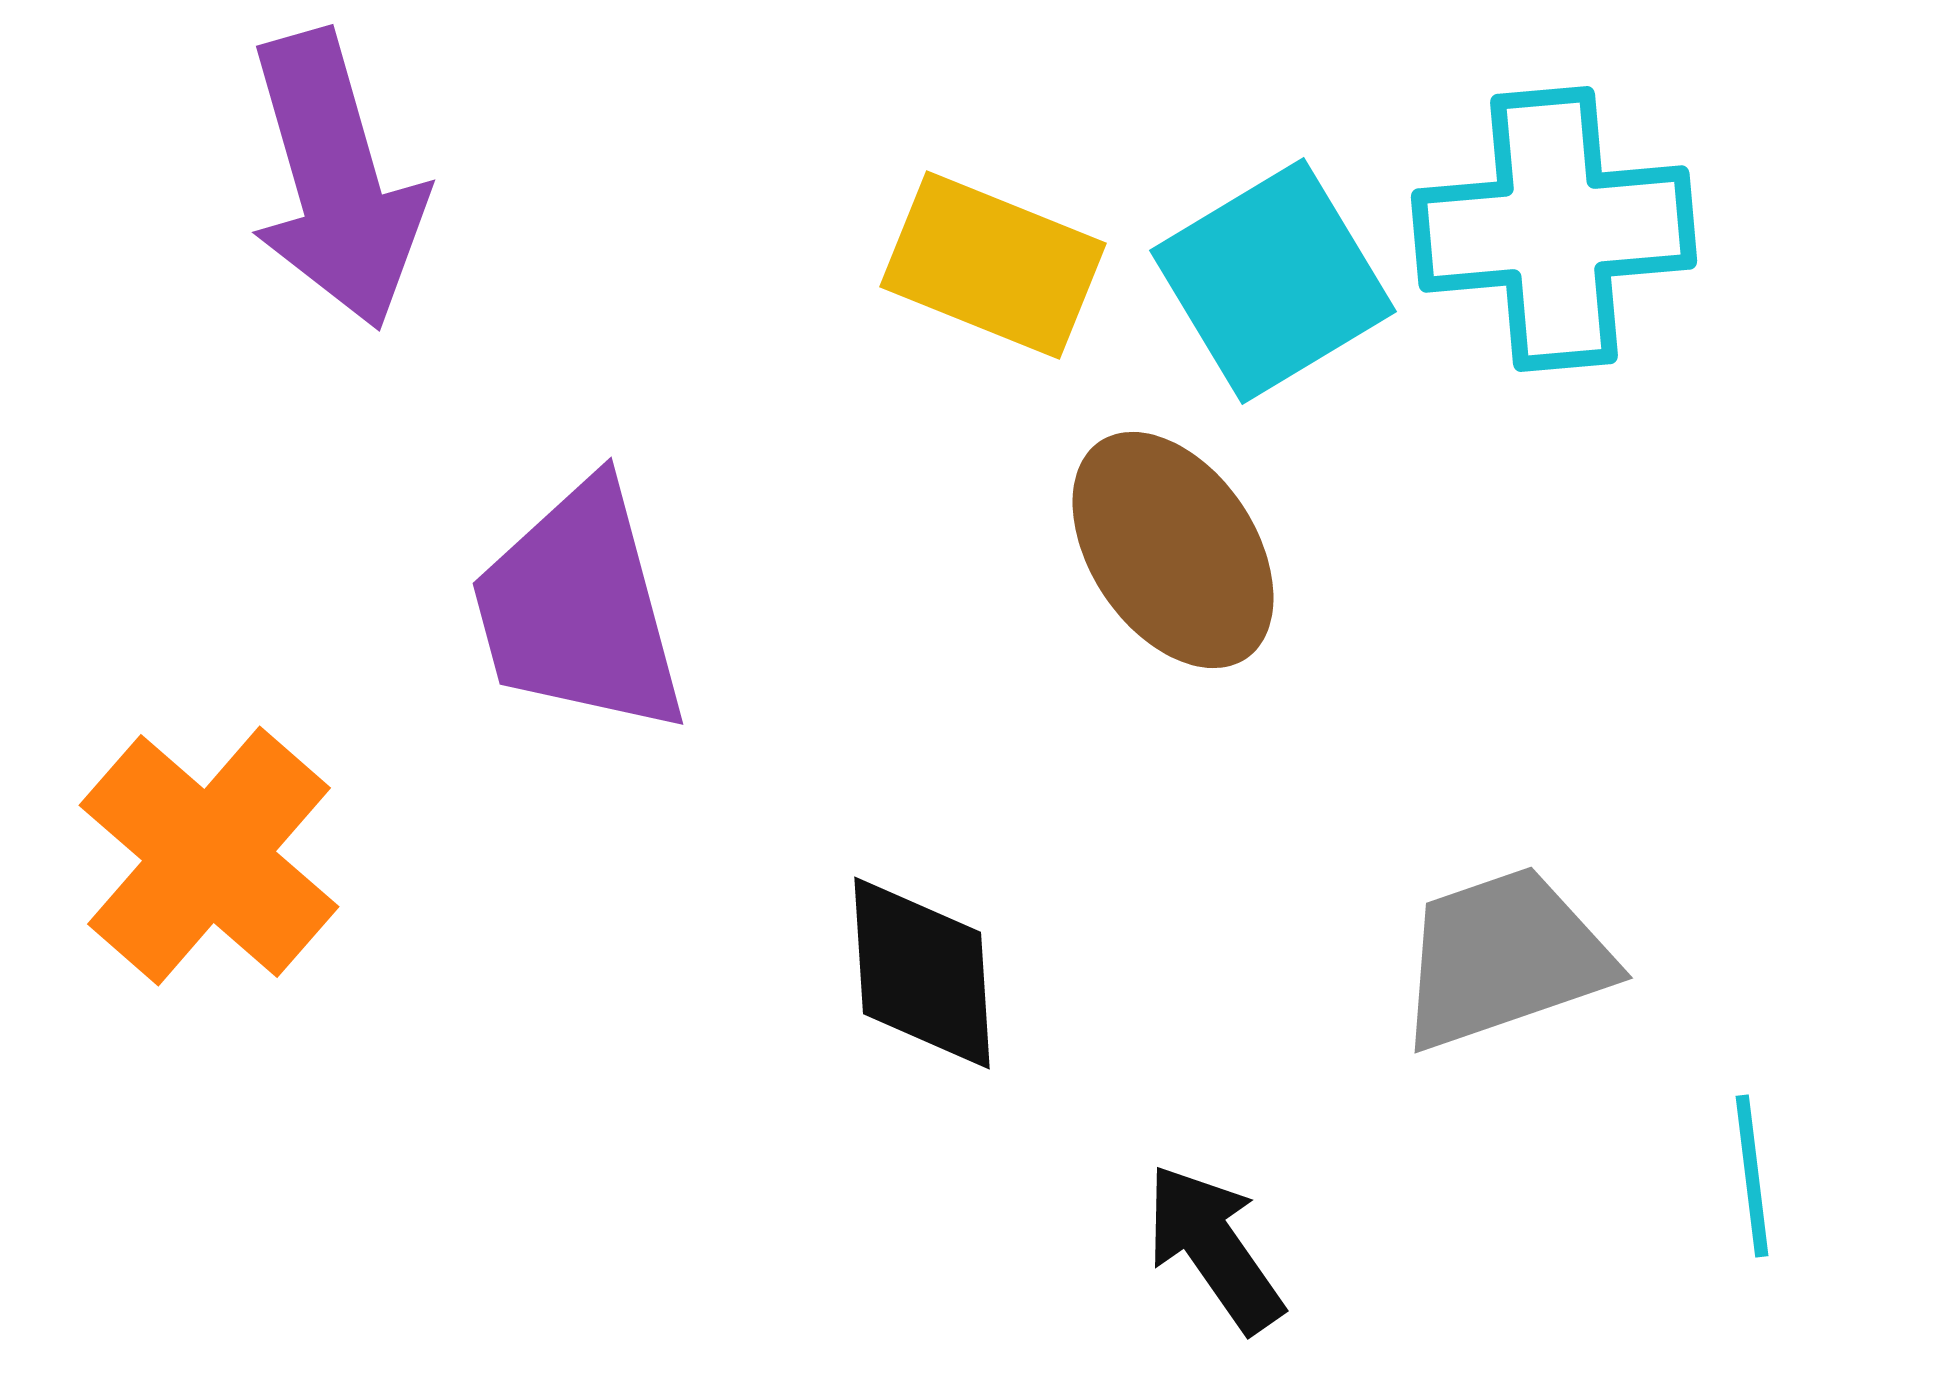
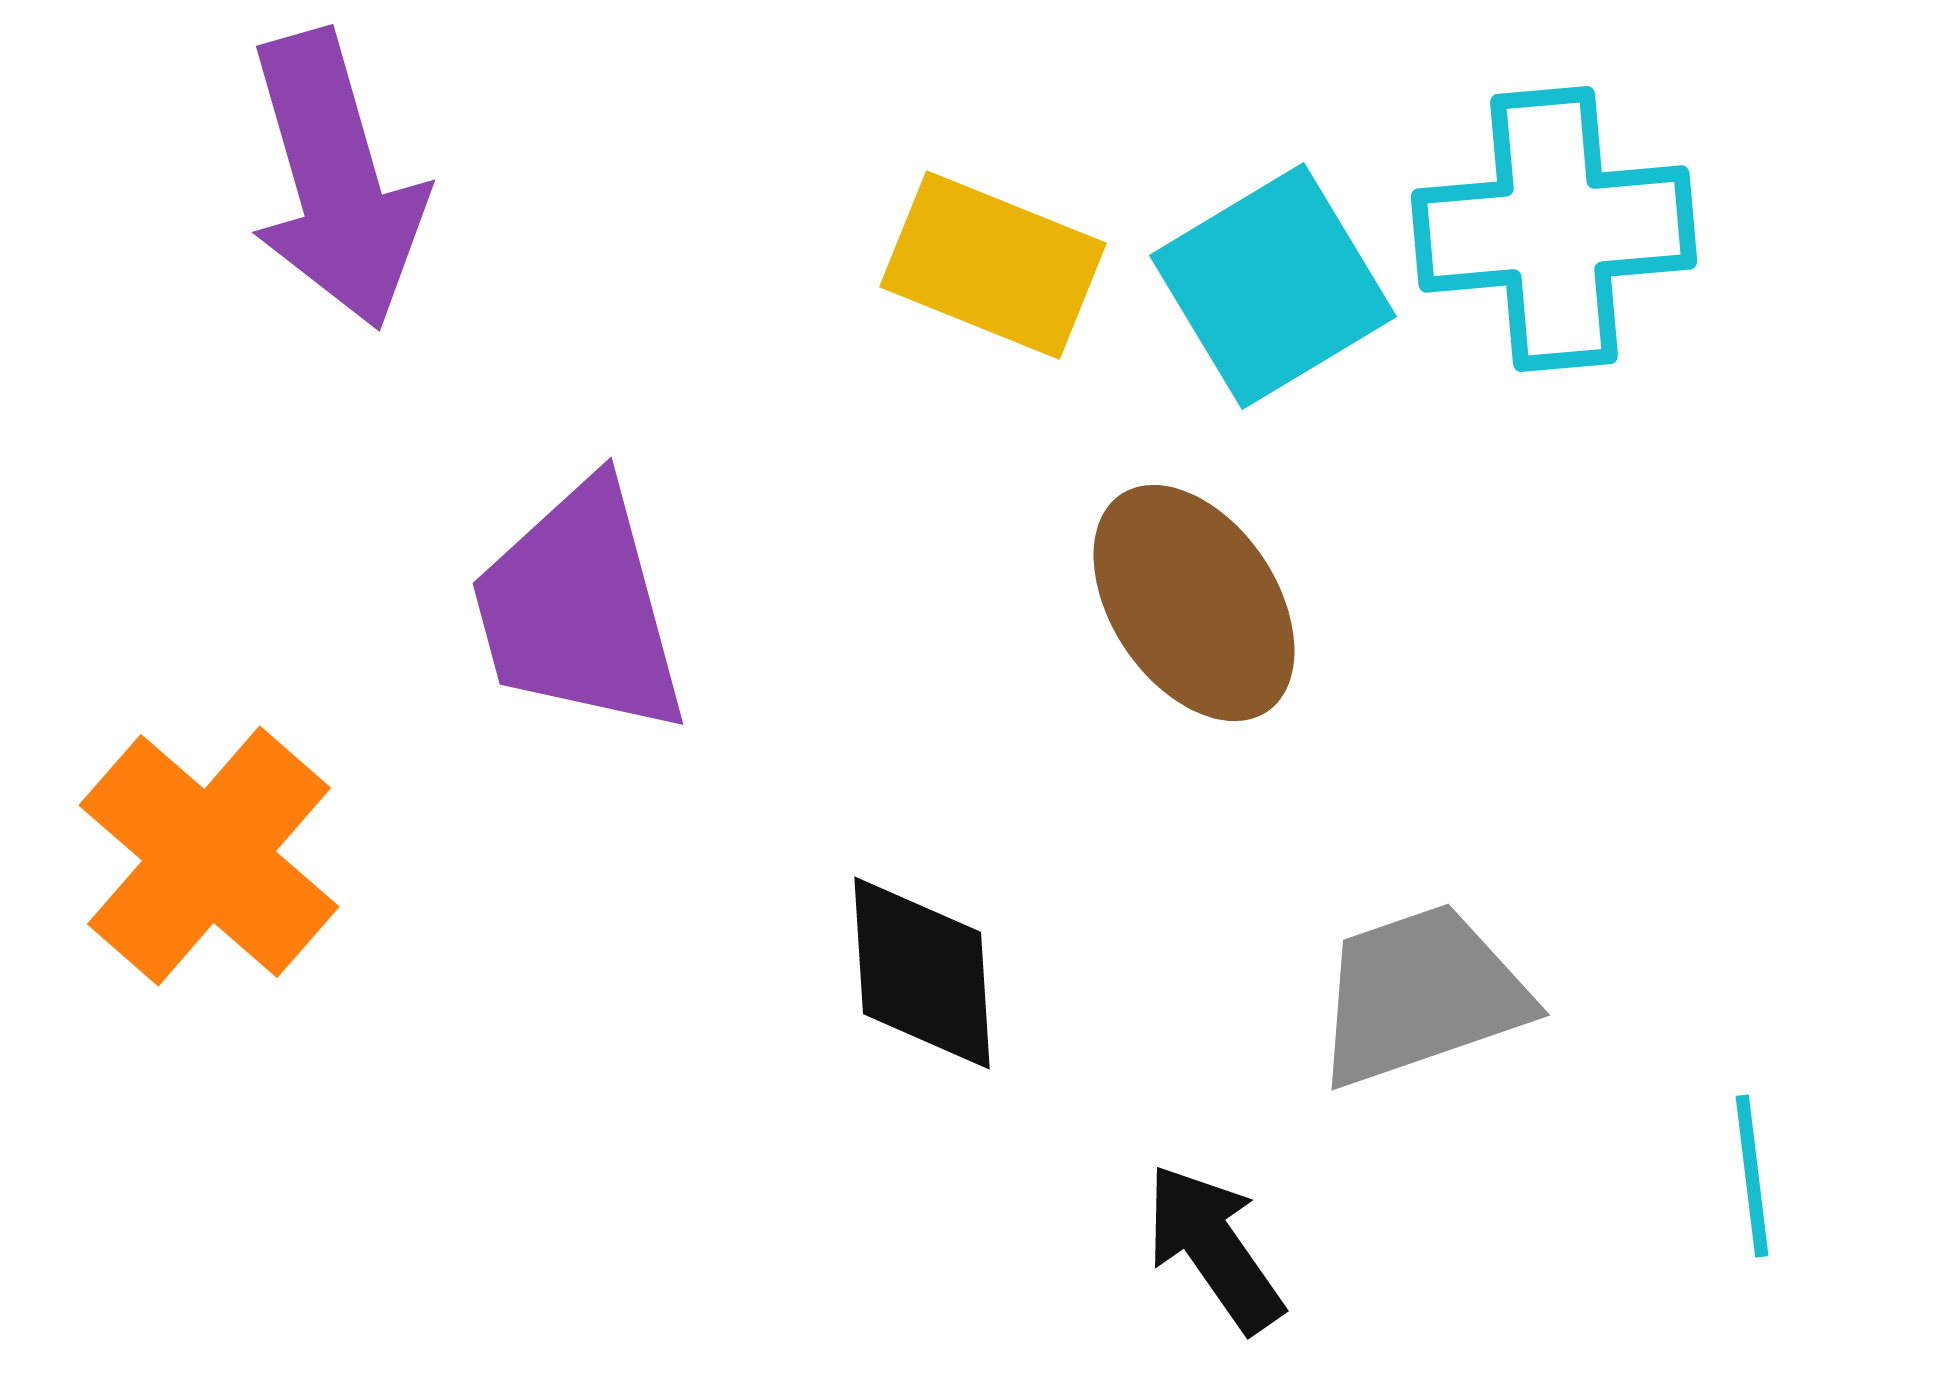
cyan square: moved 5 px down
brown ellipse: moved 21 px right, 53 px down
gray trapezoid: moved 83 px left, 37 px down
